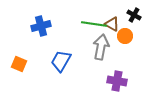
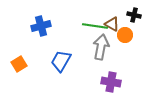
black cross: rotated 16 degrees counterclockwise
green line: moved 1 px right, 2 px down
orange circle: moved 1 px up
orange square: rotated 35 degrees clockwise
purple cross: moved 6 px left, 1 px down
